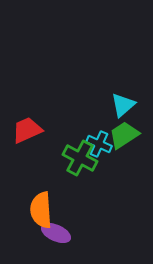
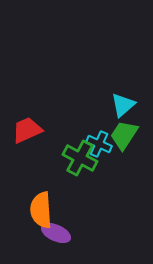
green trapezoid: rotated 24 degrees counterclockwise
